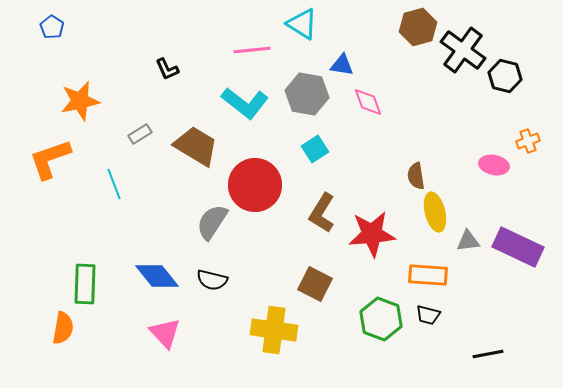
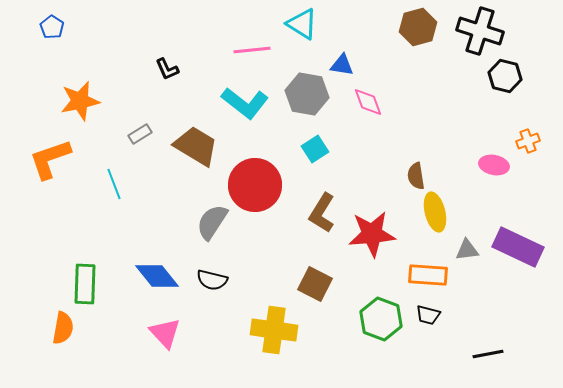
black cross: moved 17 px right, 19 px up; rotated 18 degrees counterclockwise
gray triangle: moved 1 px left, 9 px down
